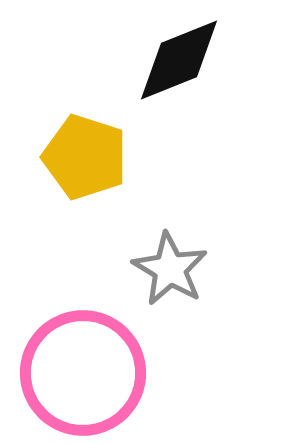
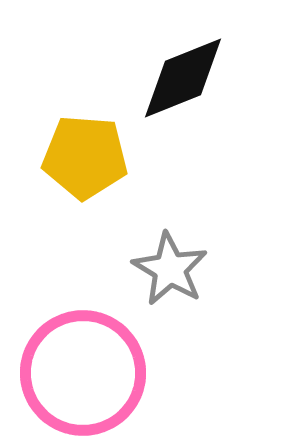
black diamond: moved 4 px right, 18 px down
yellow pentagon: rotated 14 degrees counterclockwise
